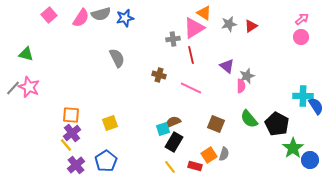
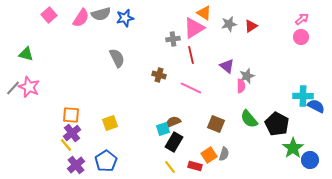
blue semicircle at (316, 106): rotated 30 degrees counterclockwise
